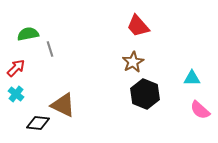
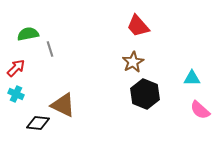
cyan cross: rotated 14 degrees counterclockwise
